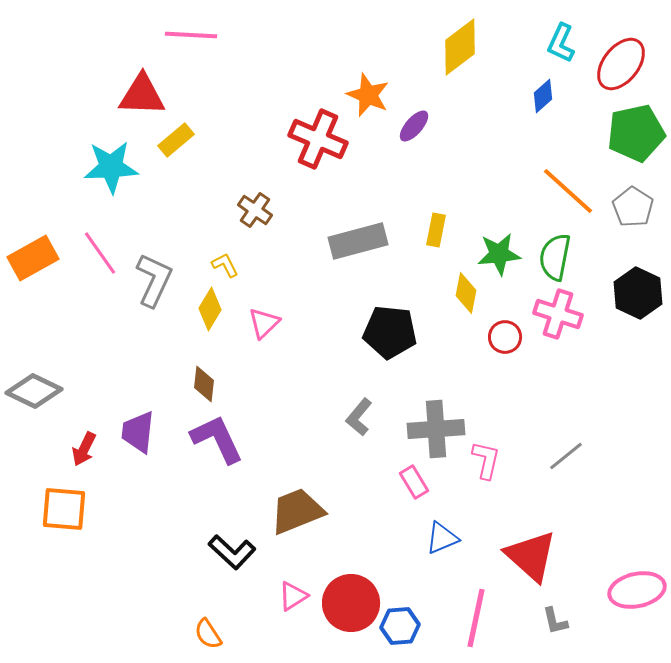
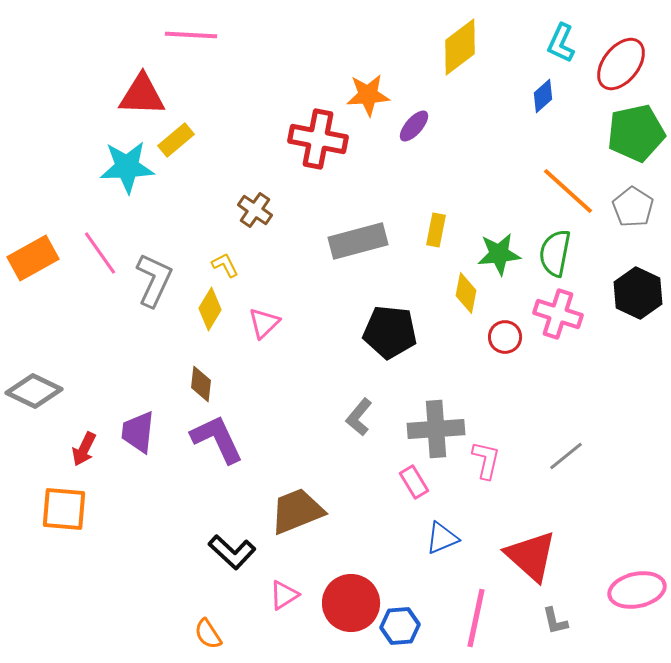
orange star at (368, 95): rotated 27 degrees counterclockwise
red cross at (318, 139): rotated 12 degrees counterclockwise
cyan star at (111, 167): moved 16 px right
green semicircle at (555, 257): moved 4 px up
brown diamond at (204, 384): moved 3 px left
pink triangle at (293, 596): moved 9 px left, 1 px up
